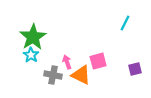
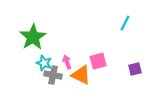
cyan star: moved 13 px right, 8 px down; rotated 14 degrees counterclockwise
